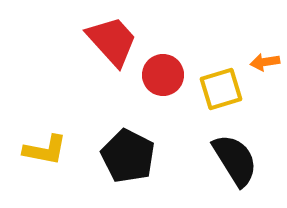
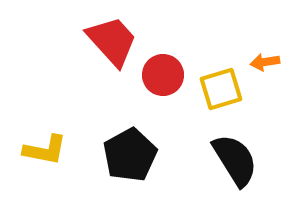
black pentagon: moved 2 px right, 1 px up; rotated 16 degrees clockwise
